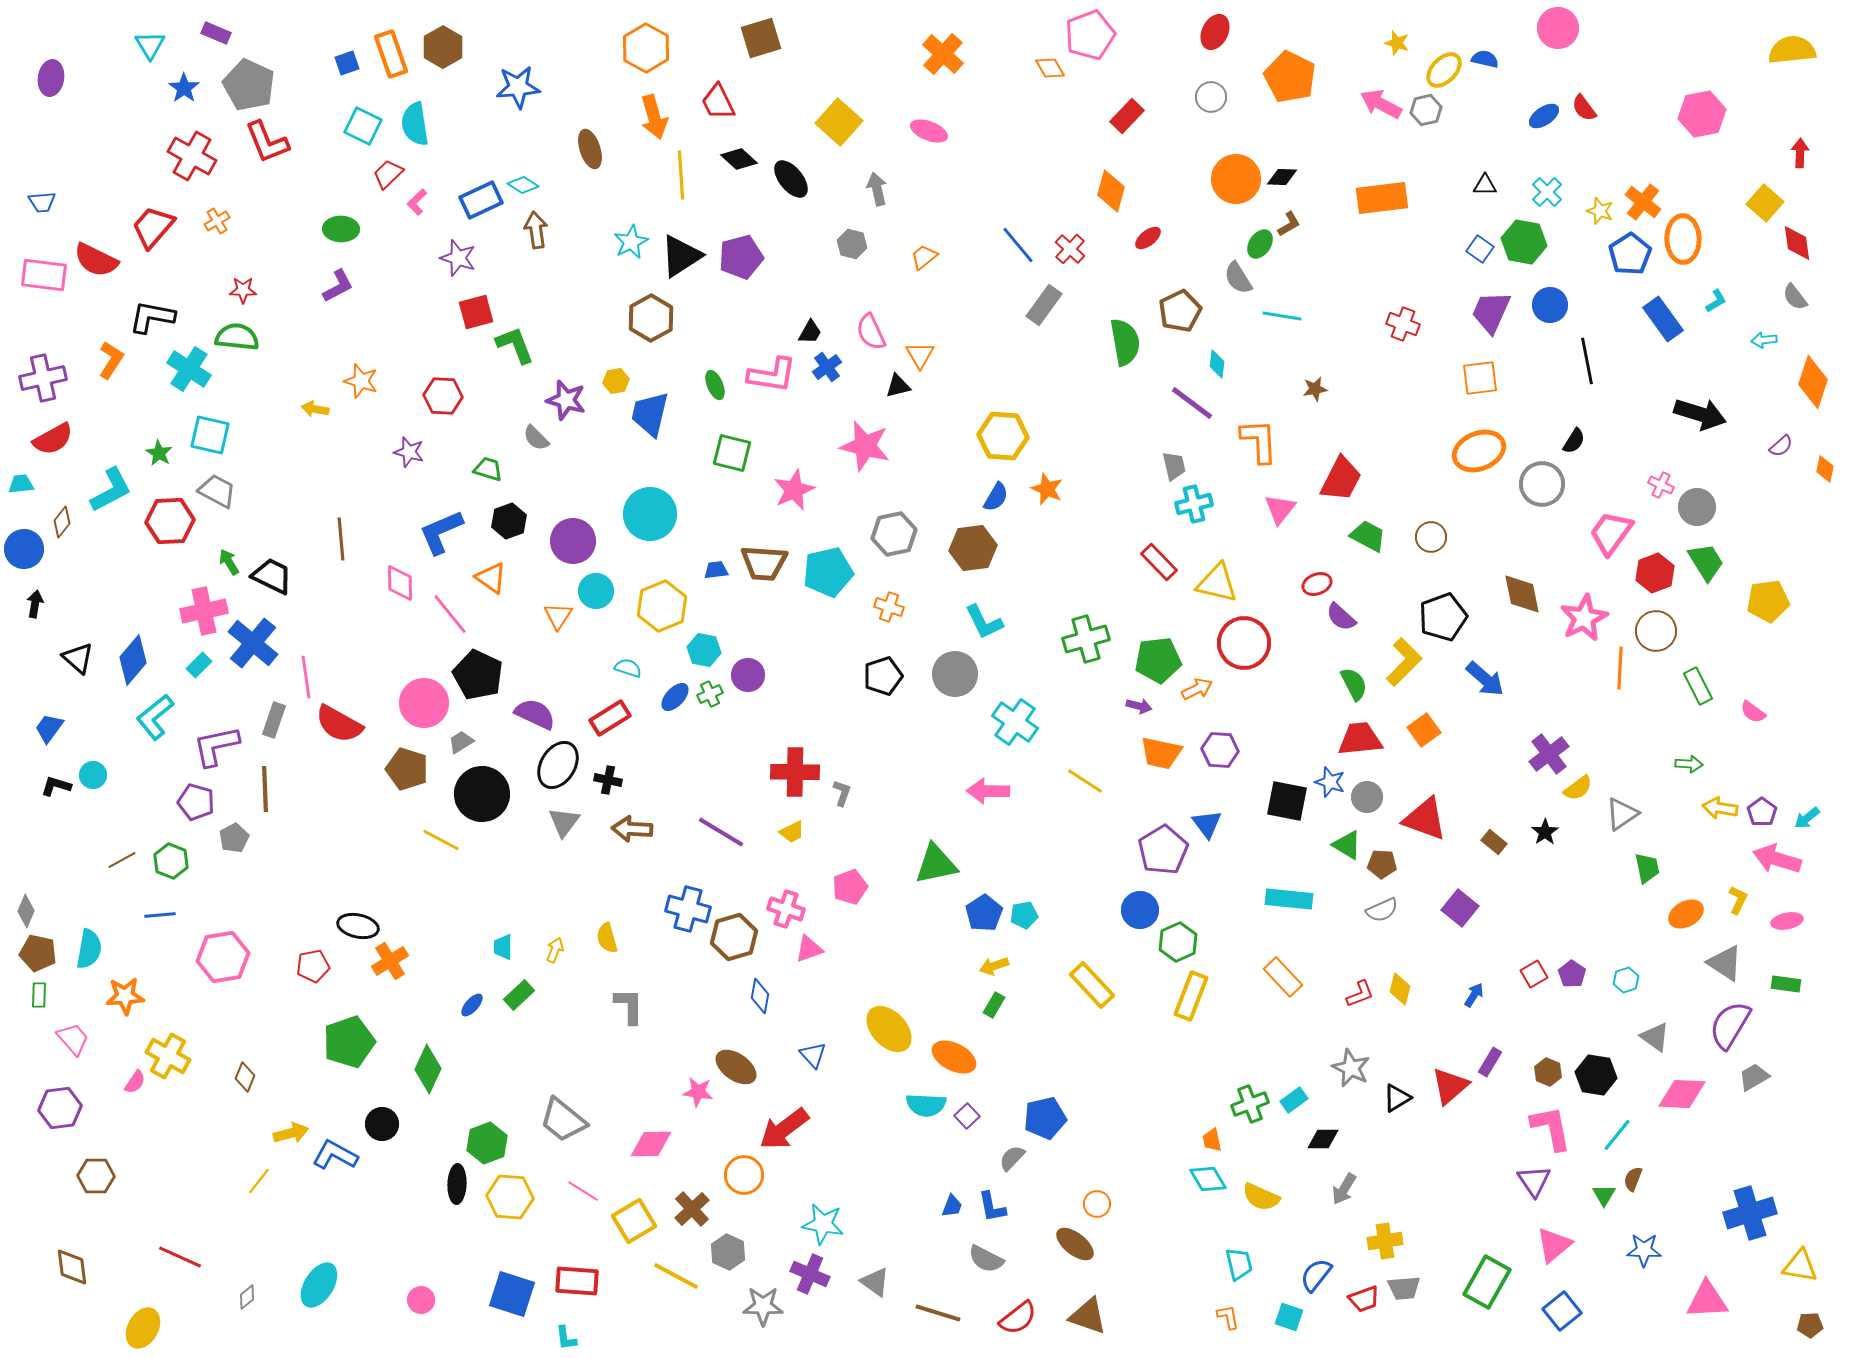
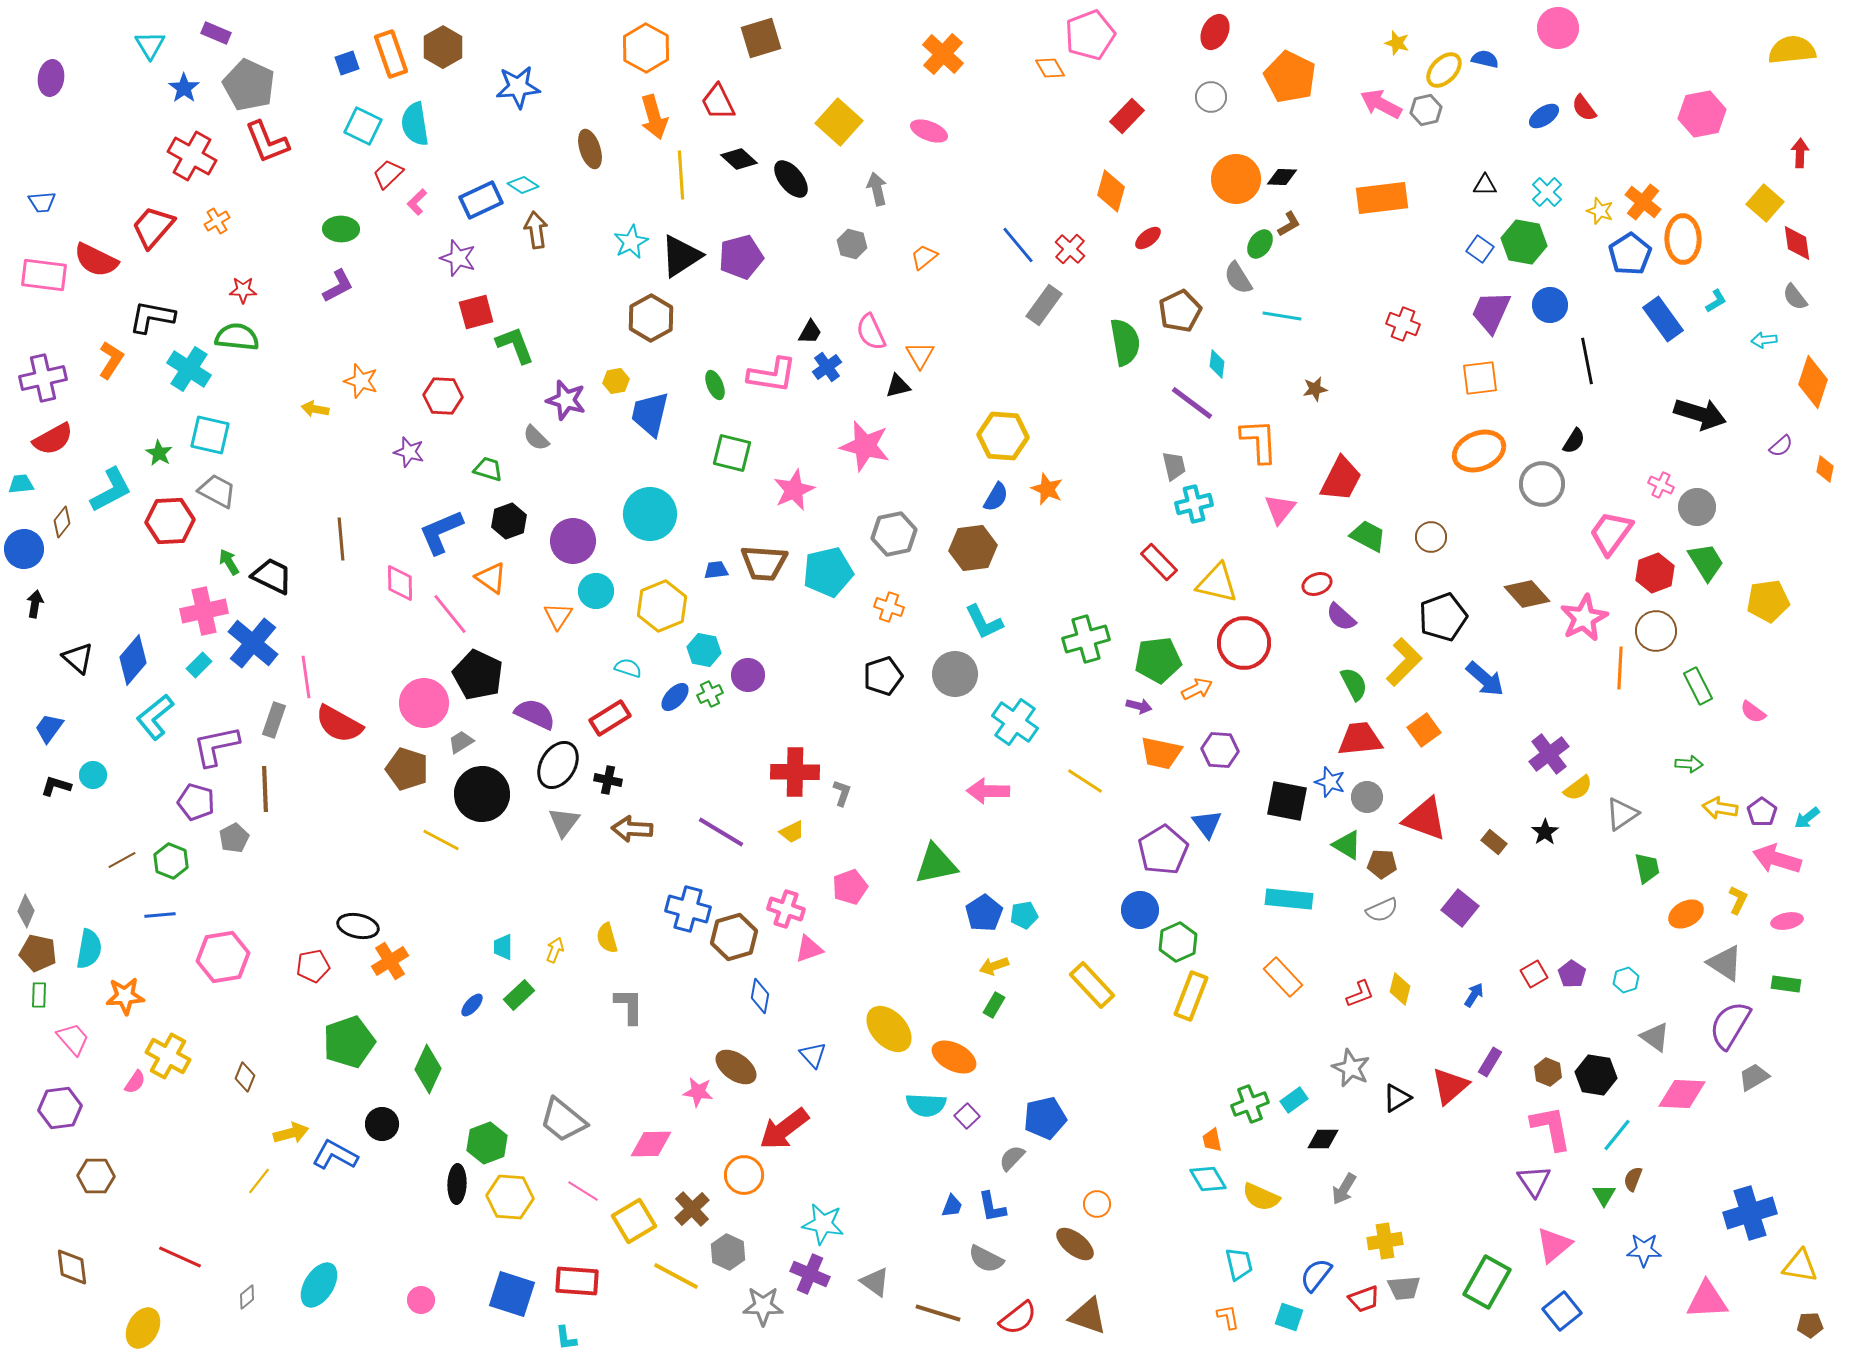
brown diamond at (1522, 594): moved 5 px right; rotated 30 degrees counterclockwise
